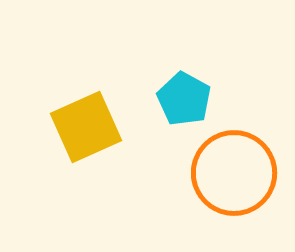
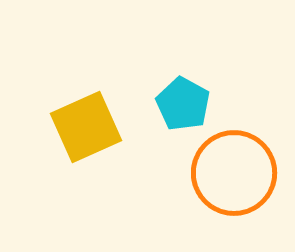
cyan pentagon: moved 1 px left, 5 px down
